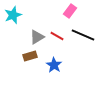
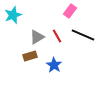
red line: rotated 32 degrees clockwise
